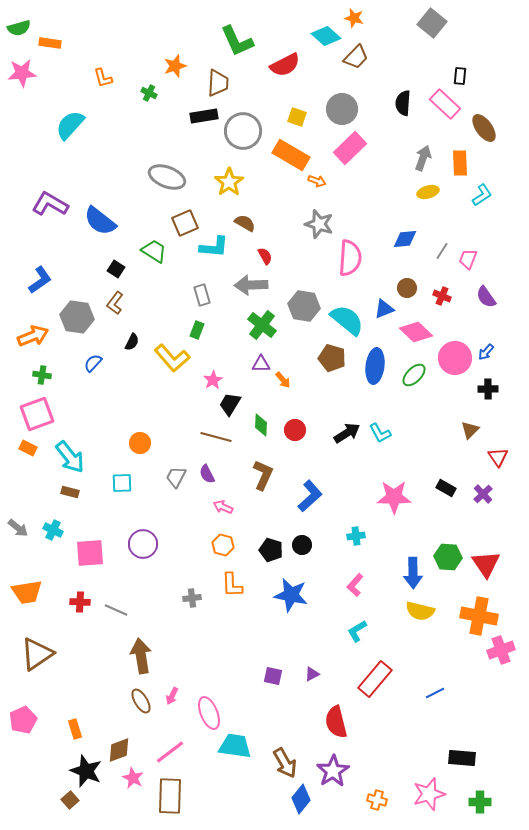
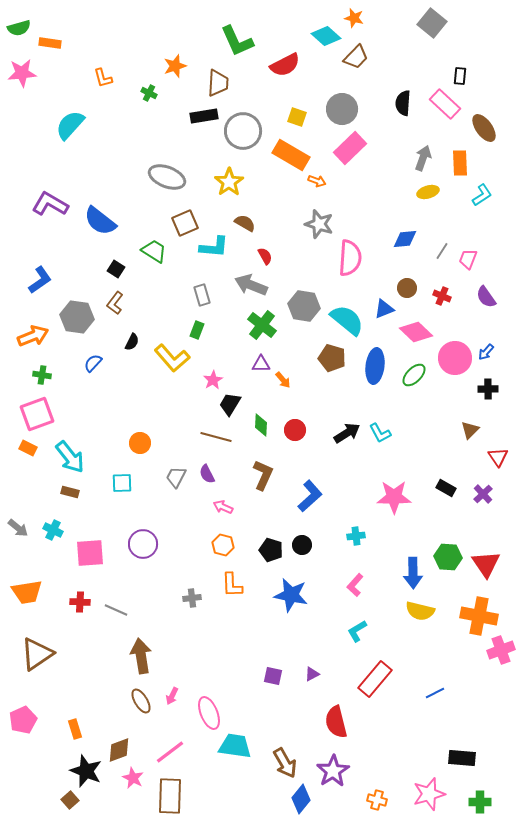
gray arrow at (251, 285): rotated 24 degrees clockwise
